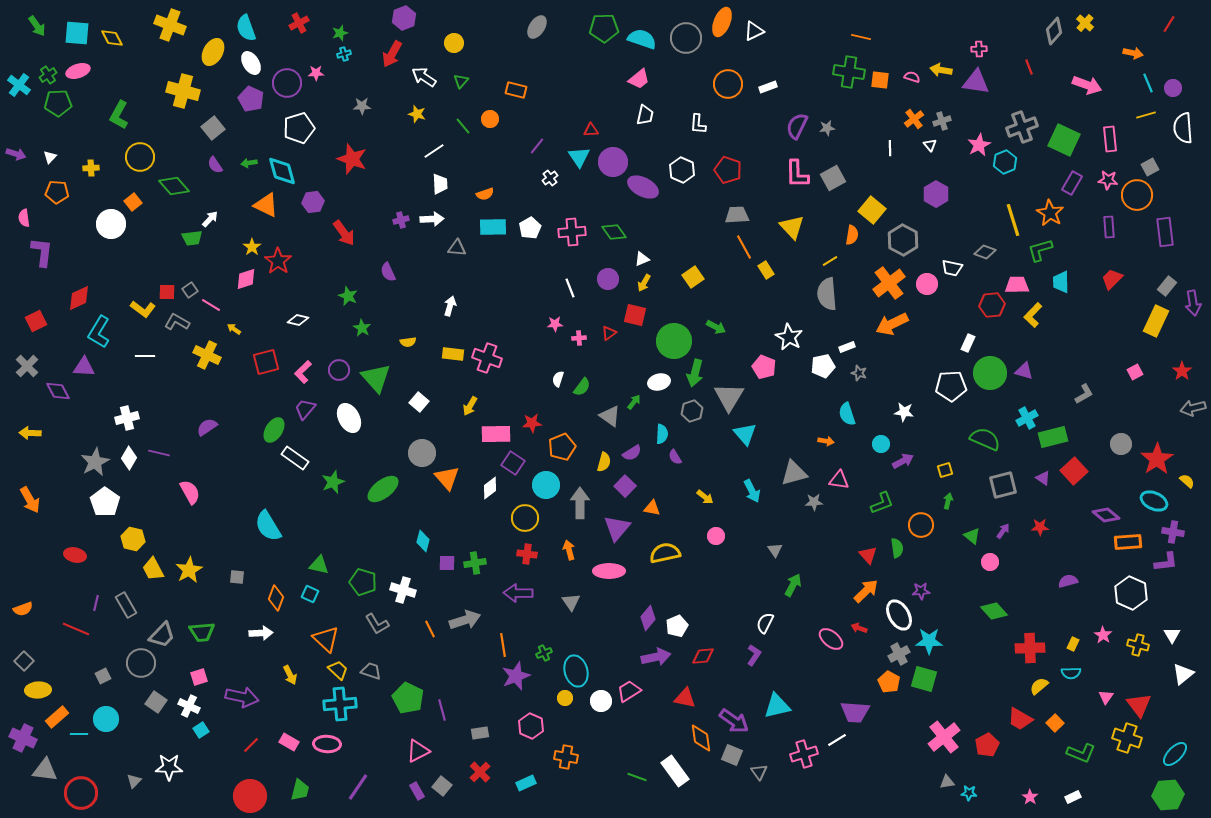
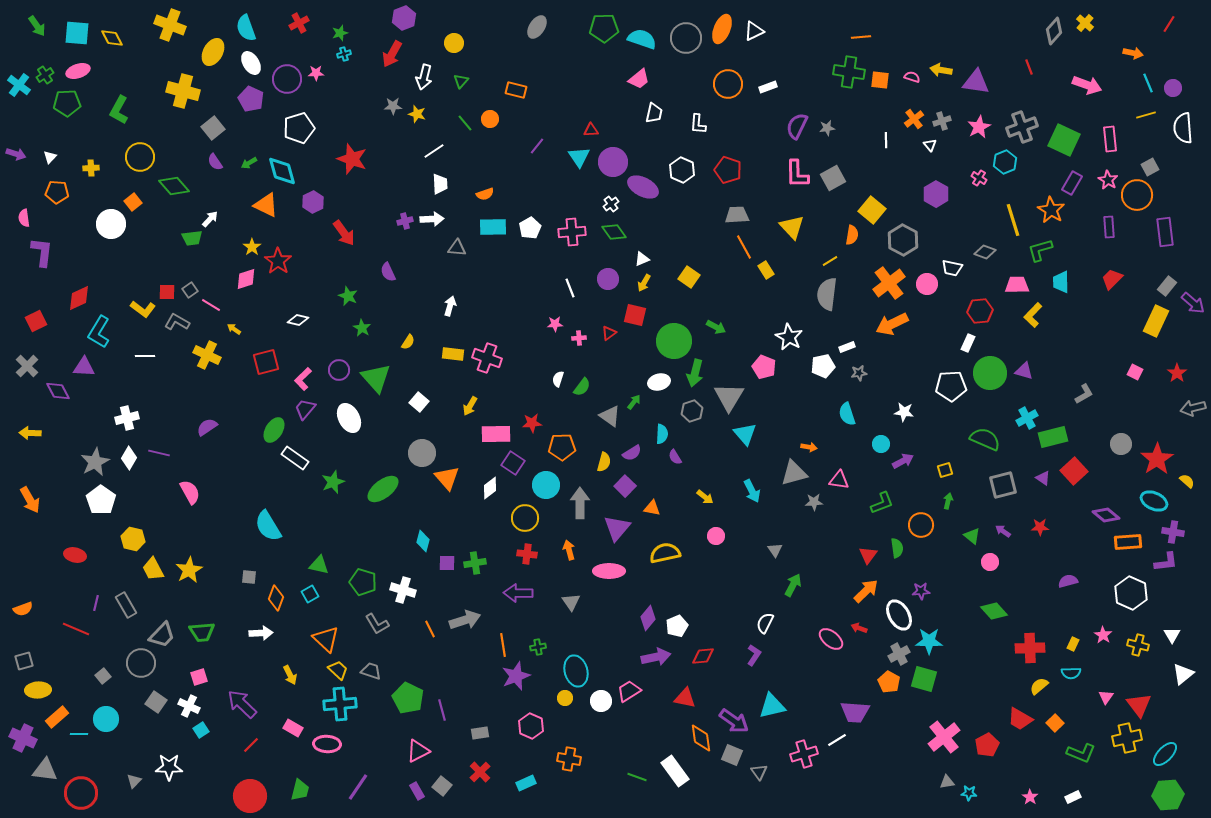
orange ellipse at (722, 22): moved 7 px down
orange line at (861, 37): rotated 18 degrees counterclockwise
pink cross at (979, 49): moved 129 px down; rotated 35 degrees clockwise
green cross at (48, 75): moved 3 px left
white arrow at (424, 77): rotated 110 degrees counterclockwise
purple circle at (287, 83): moved 4 px up
green pentagon at (58, 103): moved 9 px right
gray star at (362, 106): moved 31 px right
green L-shape at (119, 115): moved 5 px up
white trapezoid at (645, 115): moved 9 px right, 2 px up
green line at (463, 126): moved 2 px right, 3 px up
pink star at (979, 145): moved 18 px up
white line at (890, 148): moved 4 px left, 8 px up
green arrow at (249, 163): rotated 21 degrees counterclockwise
purple semicircle at (215, 165): moved 3 px up
white cross at (550, 178): moved 61 px right, 26 px down
pink star at (1108, 180): rotated 24 degrees clockwise
purple hexagon at (313, 202): rotated 20 degrees counterclockwise
orange star at (1050, 213): moved 1 px right, 3 px up
purple cross at (401, 220): moved 4 px right, 1 px down
yellow square at (693, 277): moved 4 px left; rotated 20 degrees counterclockwise
gray semicircle at (827, 294): rotated 12 degrees clockwise
purple arrow at (1193, 303): rotated 40 degrees counterclockwise
red hexagon at (992, 305): moved 12 px left, 6 px down
yellow semicircle at (408, 342): rotated 49 degrees counterclockwise
red star at (1182, 371): moved 5 px left, 2 px down
pink L-shape at (303, 372): moved 7 px down
pink square at (1135, 372): rotated 35 degrees counterclockwise
gray star at (859, 373): rotated 28 degrees counterclockwise
orange arrow at (826, 441): moved 17 px left, 6 px down
orange pentagon at (562, 447): rotated 20 degrees clockwise
white pentagon at (105, 502): moved 4 px left, 2 px up
purple arrow at (1003, 531): rotated 91 degrees counterclockwise
red triangle at (868, 555): rotated 18 degrees clockwise
gray square at (237, 577): moved 12 px right
cyan square at (310, 594): rotated 36 degrees clockwise
green cross at (544, 653): moved 6 px left, 6 px up; rotated 14 degrees clockwise
gray square at (24, 661): rotated 30 degrees clockwise
gray square at (103, 676): rotated 14 degrees counterclockwise
purple arrow at (242, 697): moved 7 px down; rotated 148 degrees counterclockwise
cyan triangle at (777, 706): moved 5 px left
yellow cross at (1127, 738): rotated 32 degrees counterclockwise
pink rectangle at (289, 742): moved 4 px right, 14 px up
cyan ellipse at (1175, 754): moved 10 px left
orange cross at (566, 757): moved 3 px right, 2 px down
